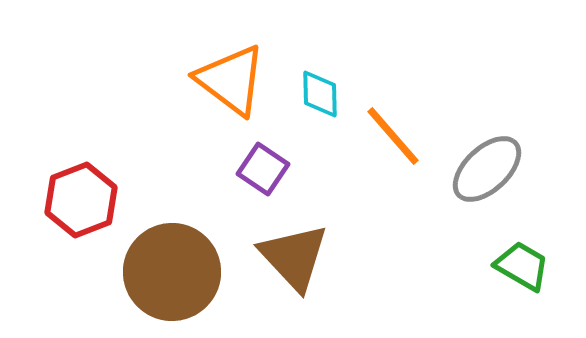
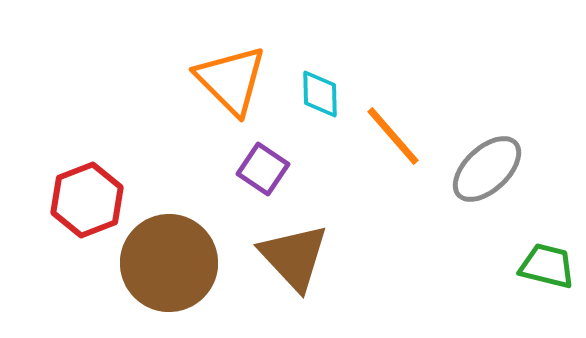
orange triangle: rotated 8 degrees clockwise
red hexagon: moved 6 px right
green trapezoid: moved 25 px right; rotated 16 degrees counterclockwise
brown circle: moved 3 px left, 9 px up
